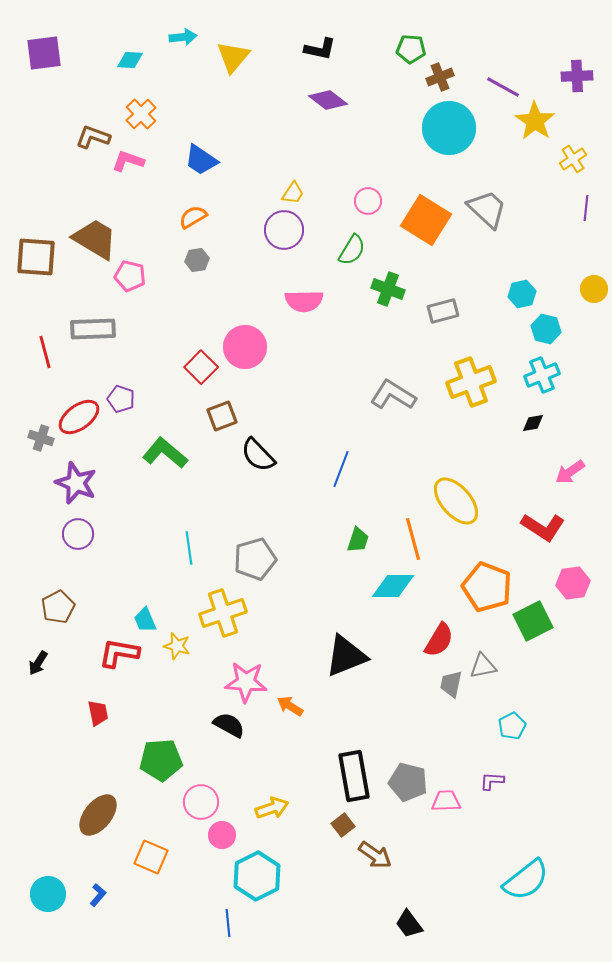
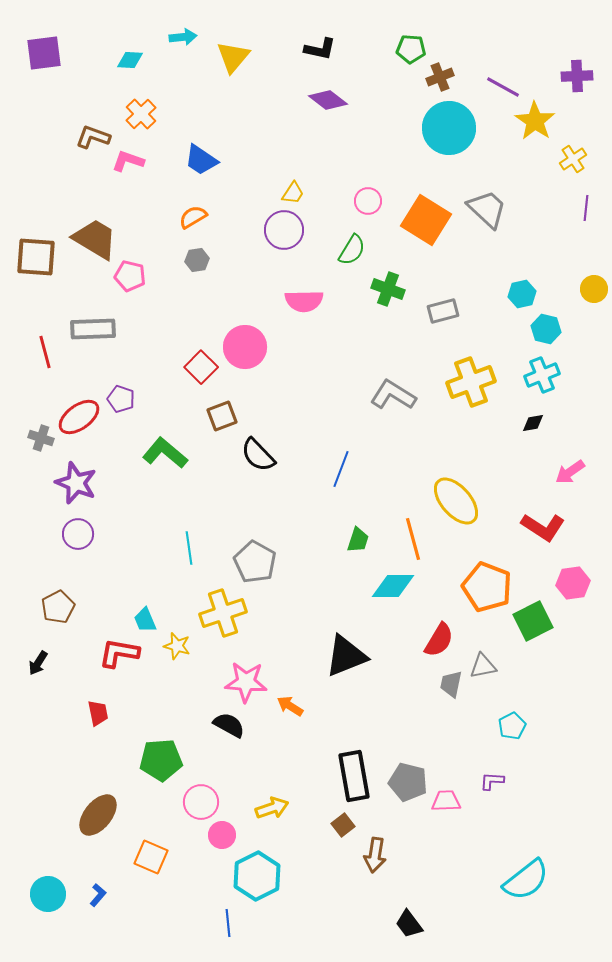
gray pentagon at (255, 559): moved 3 px down; rotated 27 degrees counterclockwise
brown arrow at (375, 855): rotated 64 degrees clockwise
